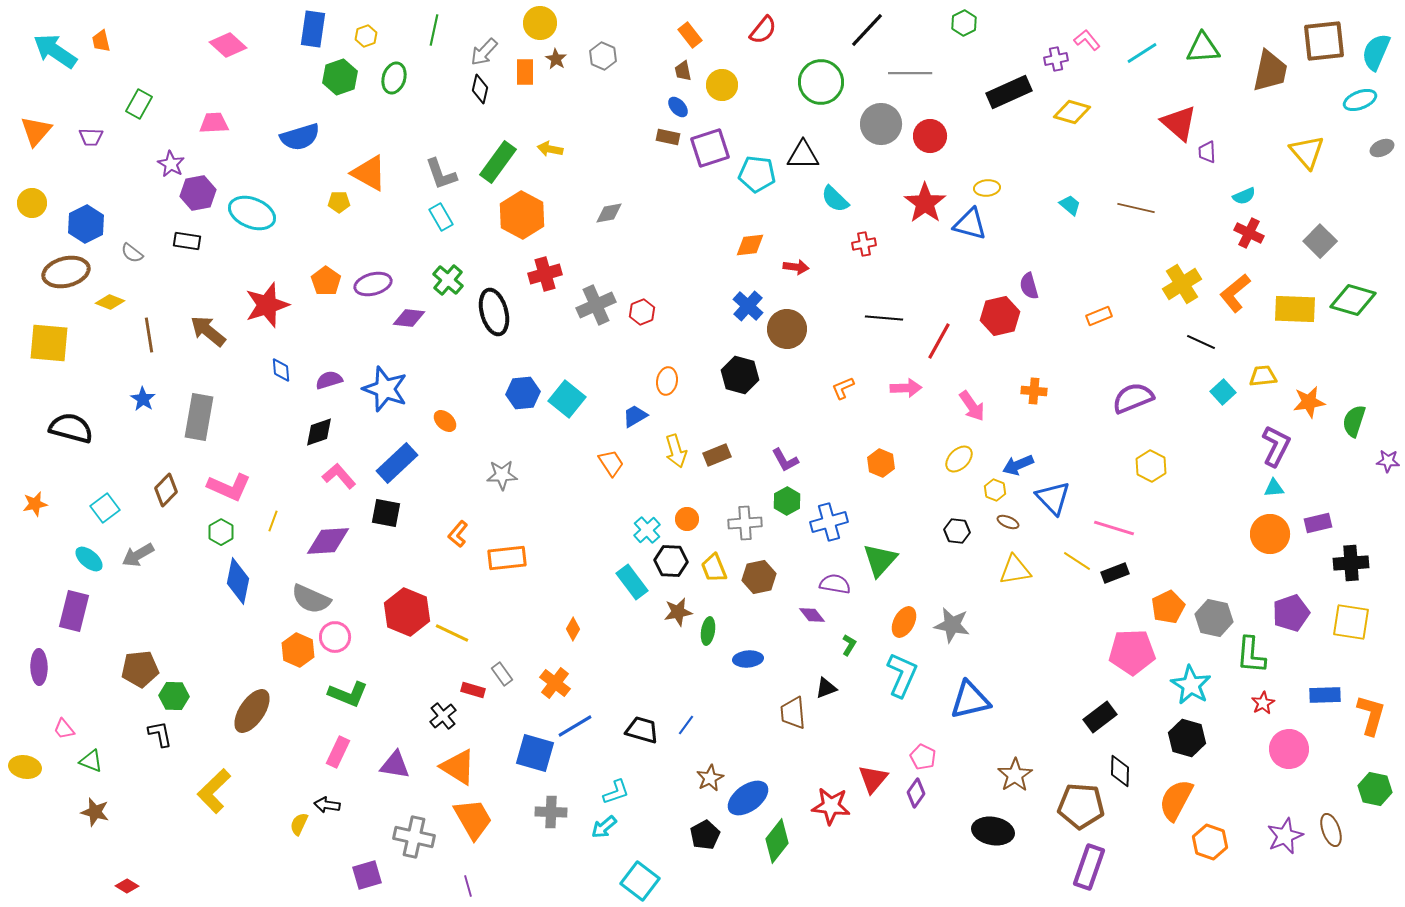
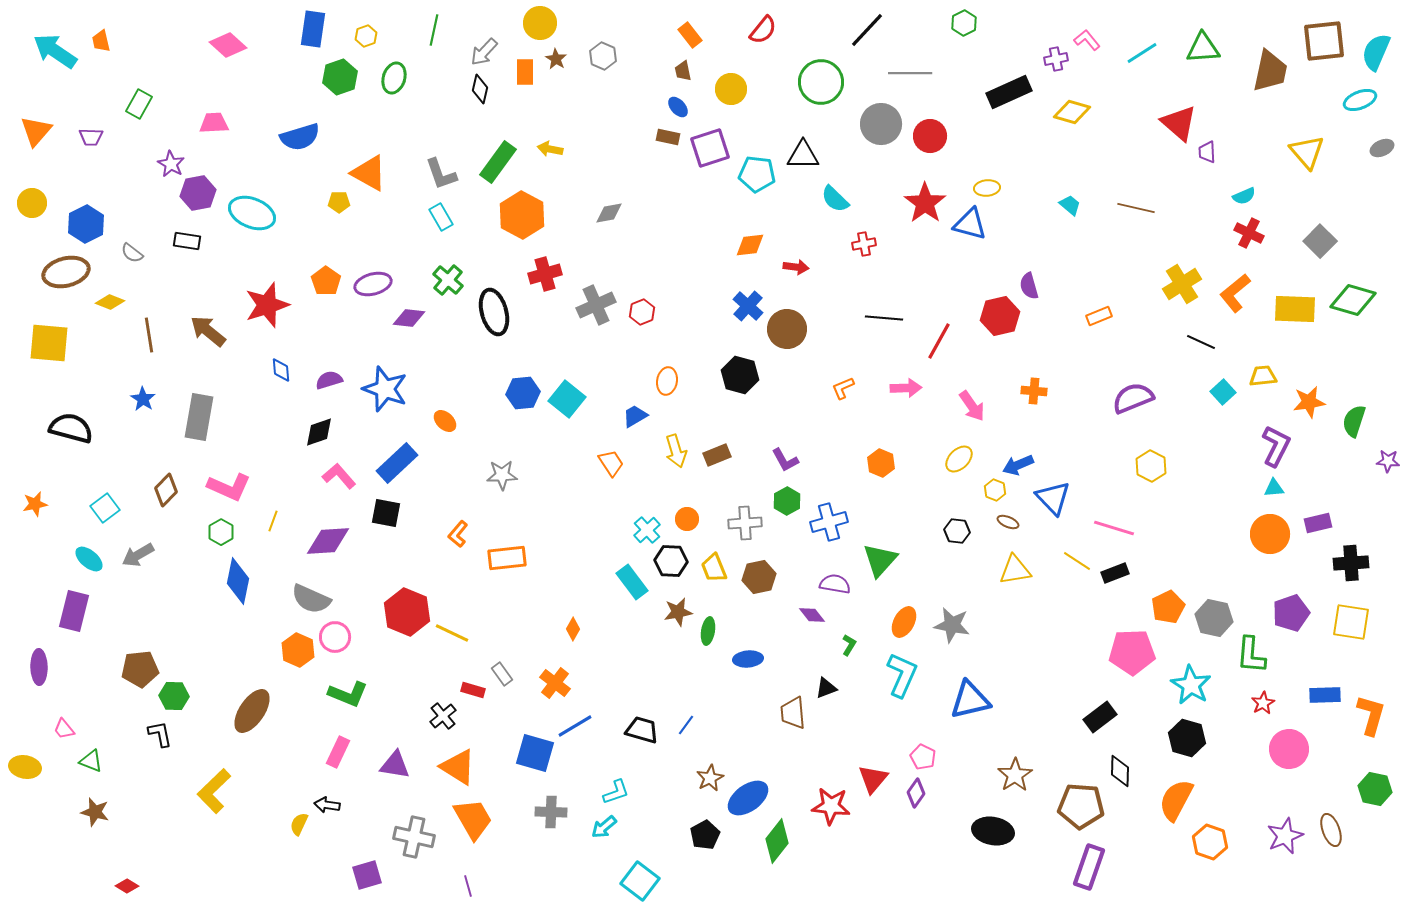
yellow circle at (722, 85): moved 9 px right, 4 px down
